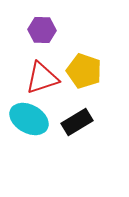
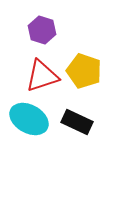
purple hexagon: rotated 16 degrees clockwise
red triangle: moved 2 px up
black rectangle: rotated 56 degrees clockwise
